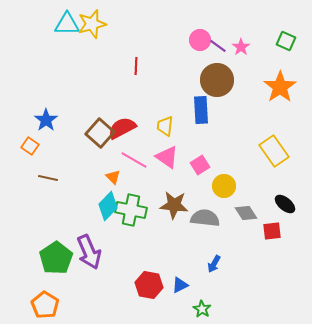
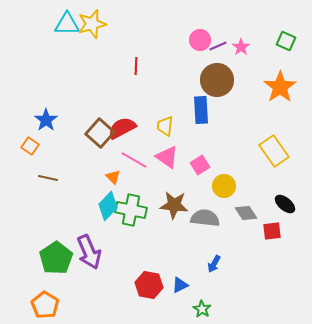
purple line: rotated 60 degrees counterclockwise
